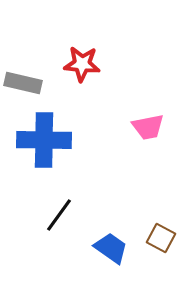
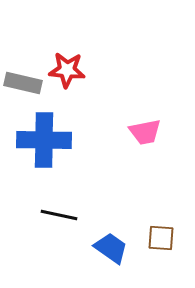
red star: moved 15 px left, 6 px down
pink trapezoid: moved 3 px left, 5 px down
black line: rotated 66 degrees clockwise
brown square: rotated 24 degrees counterclockwise
